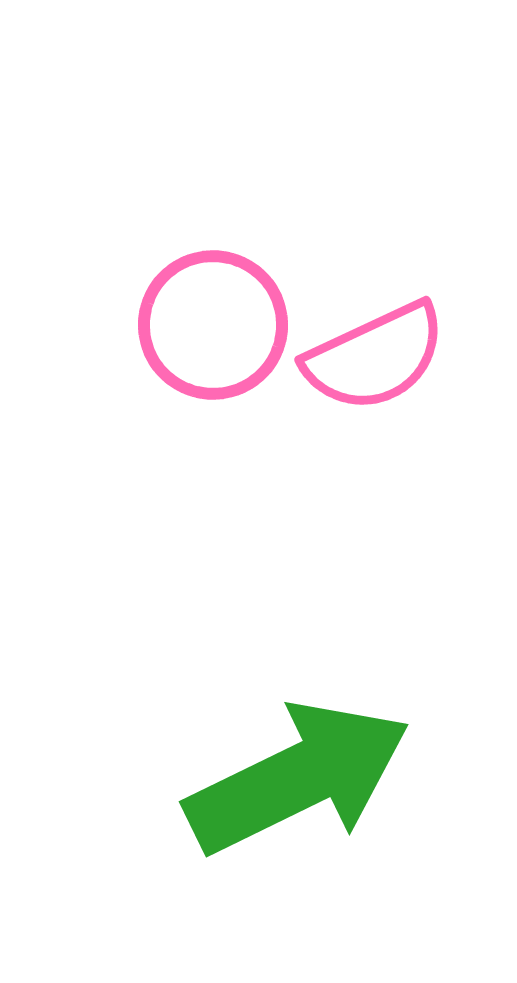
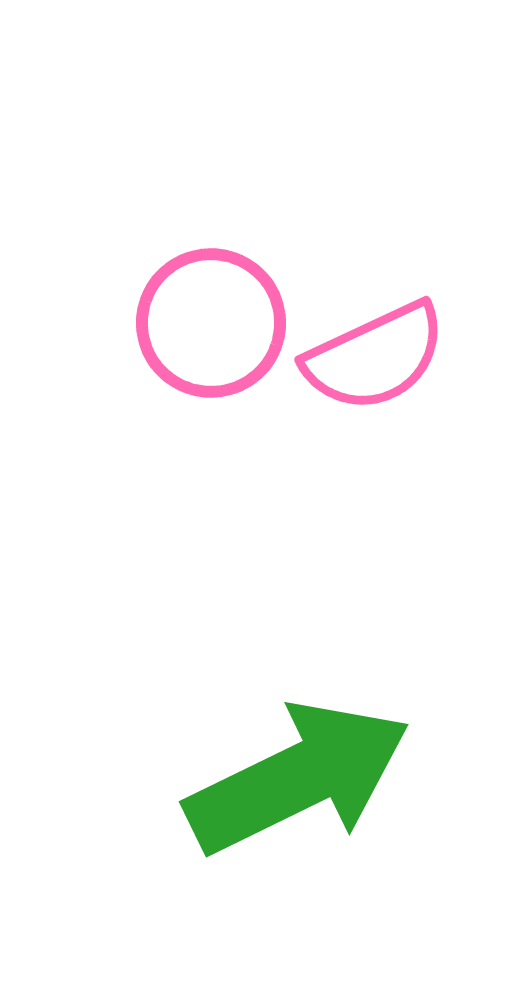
pink circle: moved 2 px left, 2 px up
